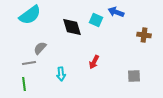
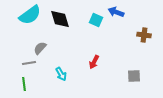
black diamond: moved 12 px left, 8 px up
cyan arrow: rotated 24 degrees counterclockwise
